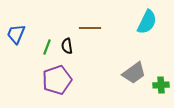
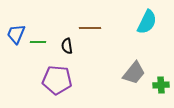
green line: moved 9 px left, 5 px up; rotated 70 degrees clockwise
gray trapezoid: rotated 15 degrees counterclockwise
purple pentagon: rotated 24 degrees clockwise
